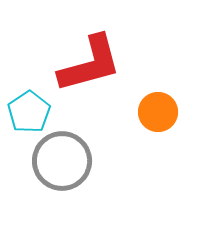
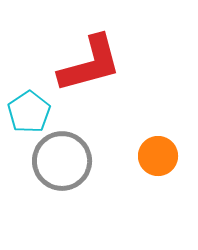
orange circle: moved 44 px down
